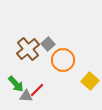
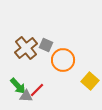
gray square: moved 2 px left, 1 px down; rotated 24 degrees counterclockwise
brown cross: moved 2 px left, 1 px up
green arrow: moved 2 px right, 2 px down
